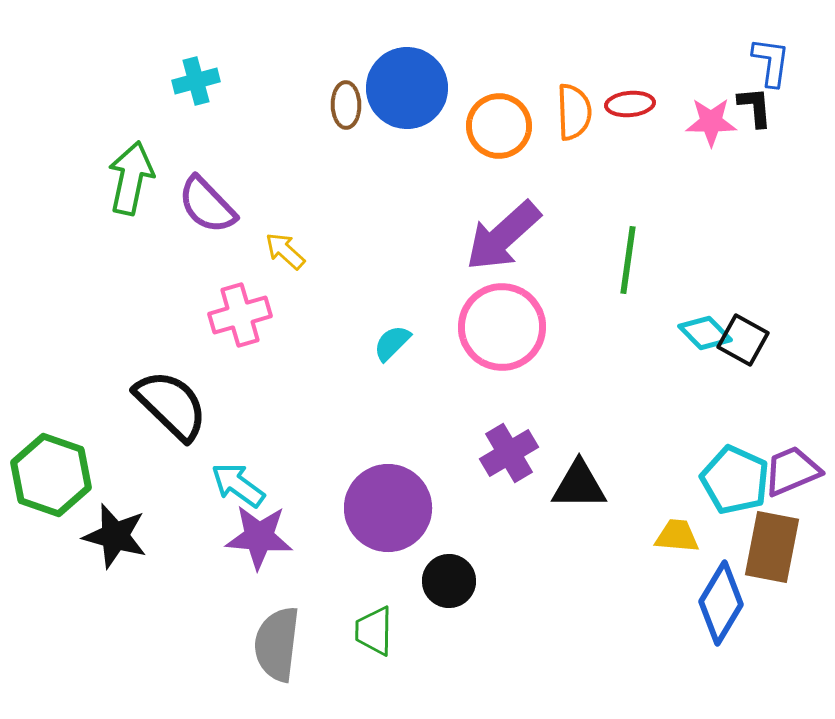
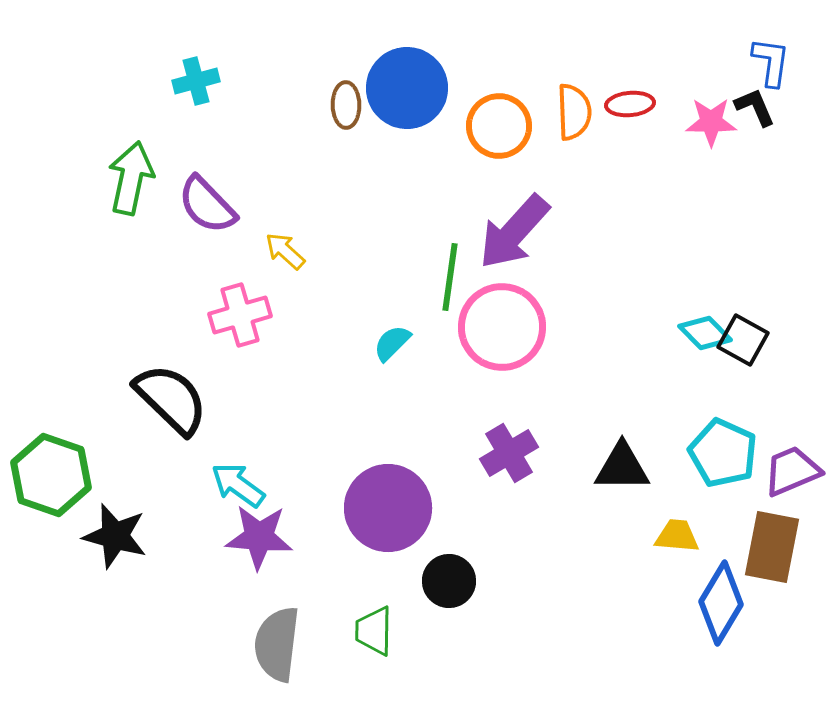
black L-shape: rotated 18 degrees counterclockwise
purple arrow: moved 11 px right, 4 px up; rotated 6 degrees counterclockwise
green line: moved 178 px left, 17 px down
black semicircle: moved 6 px up
cyan pentagon: moved 12 px left, 27 px up
black triangle: moved 43 px right, 18 px up
